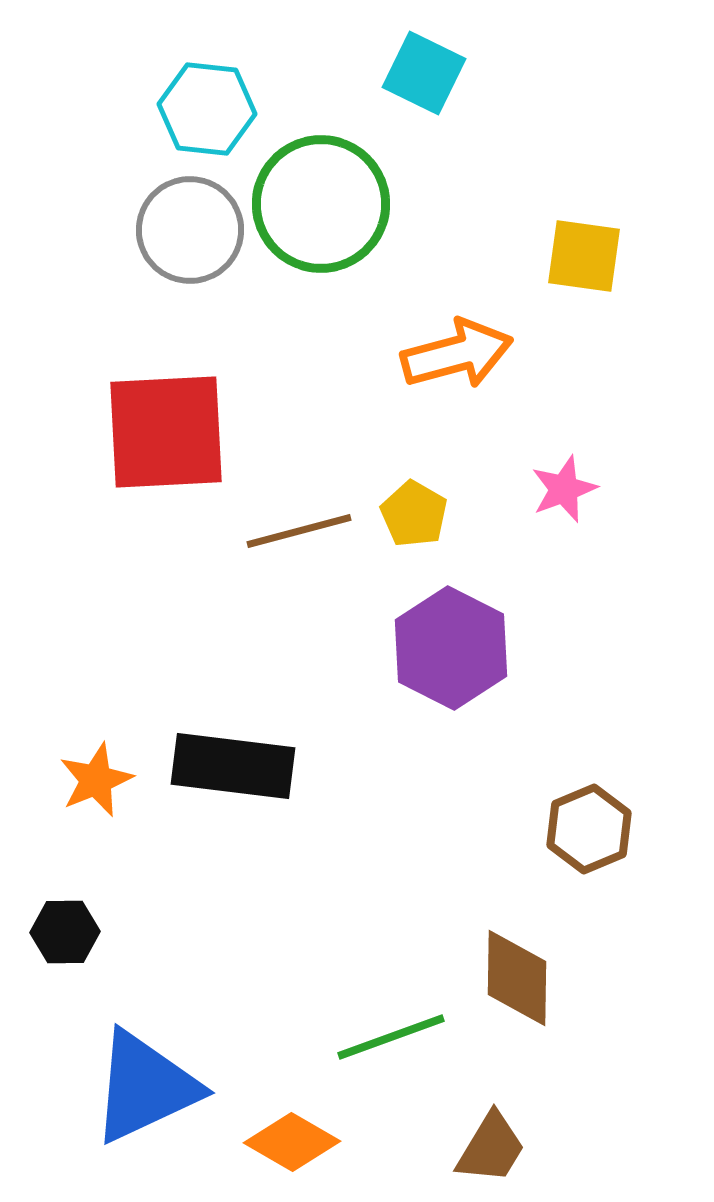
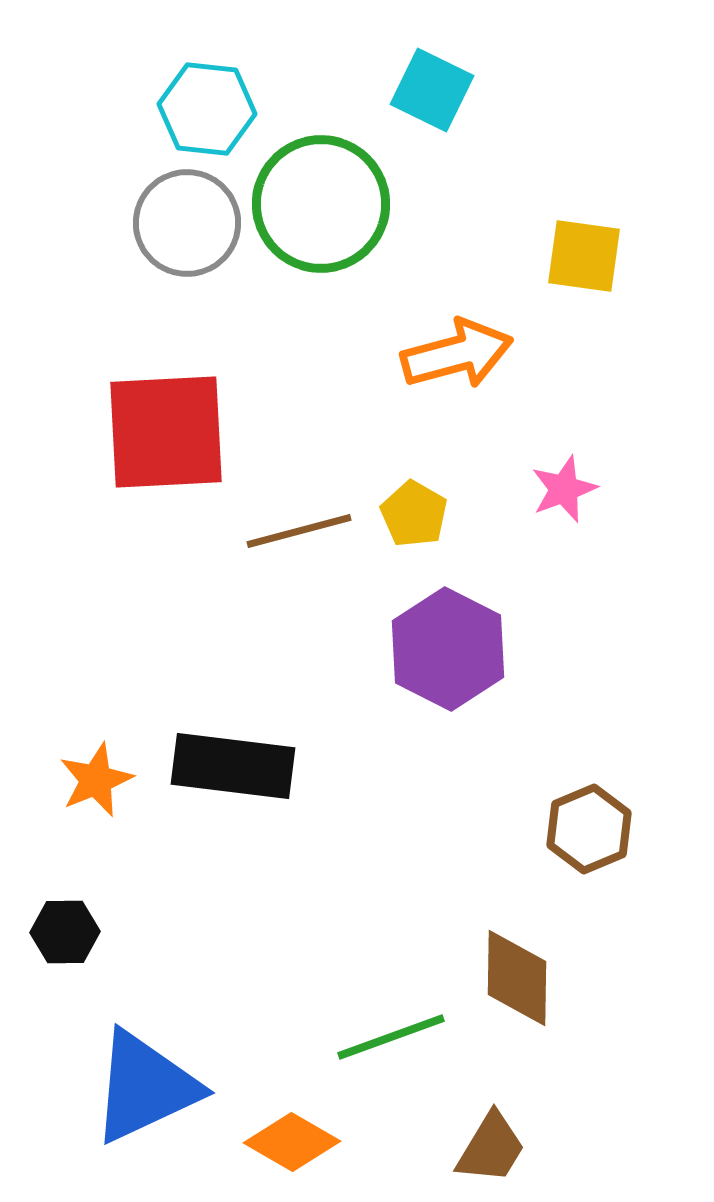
cyan square: moved 8 px right, 17 px down
gray circle: moved 3 px left, 7 px up
purple hexagon: moved 3 px left, 1 px down
